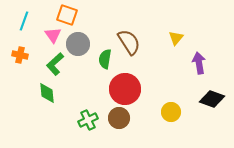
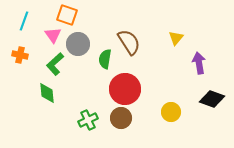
brown circle: moved 2 px right
